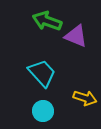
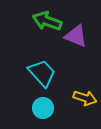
cyan circle: moved 3 px up
